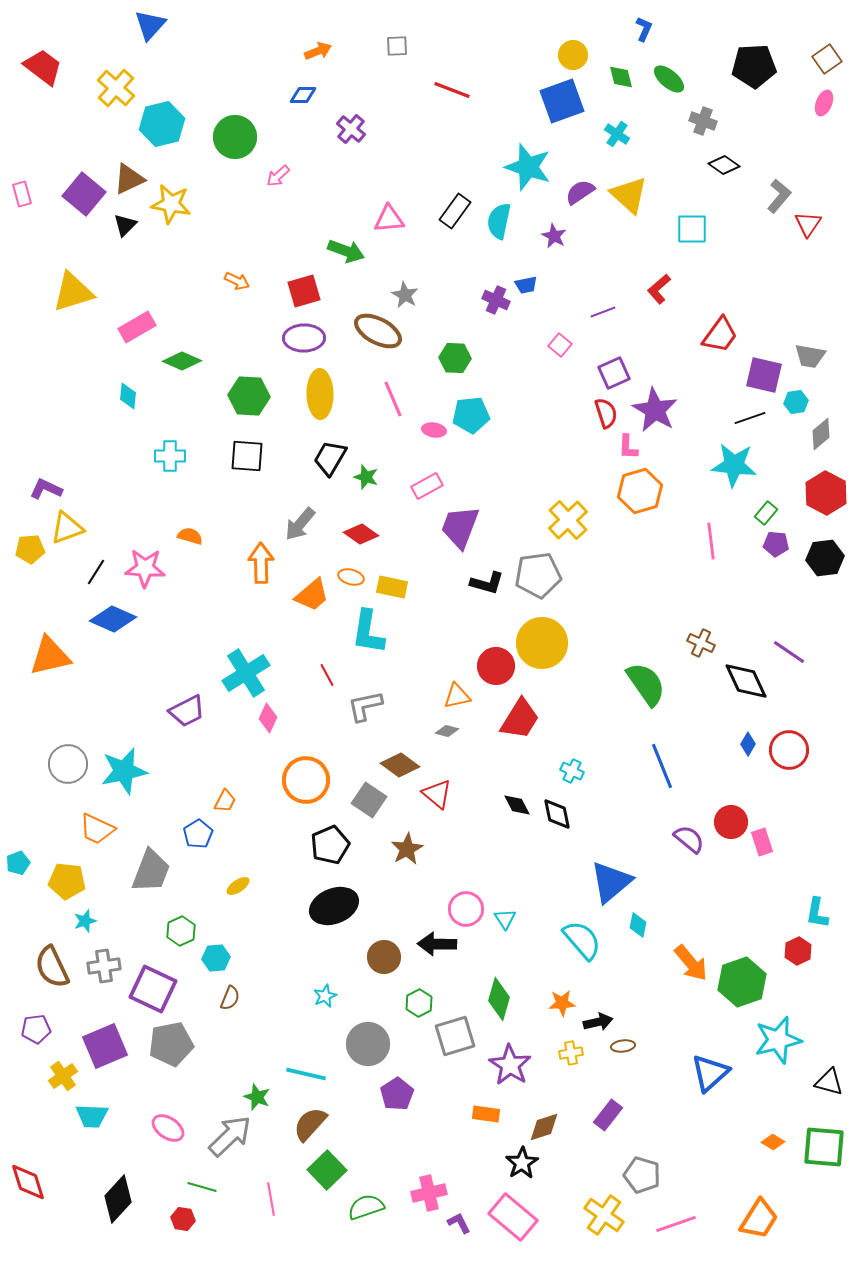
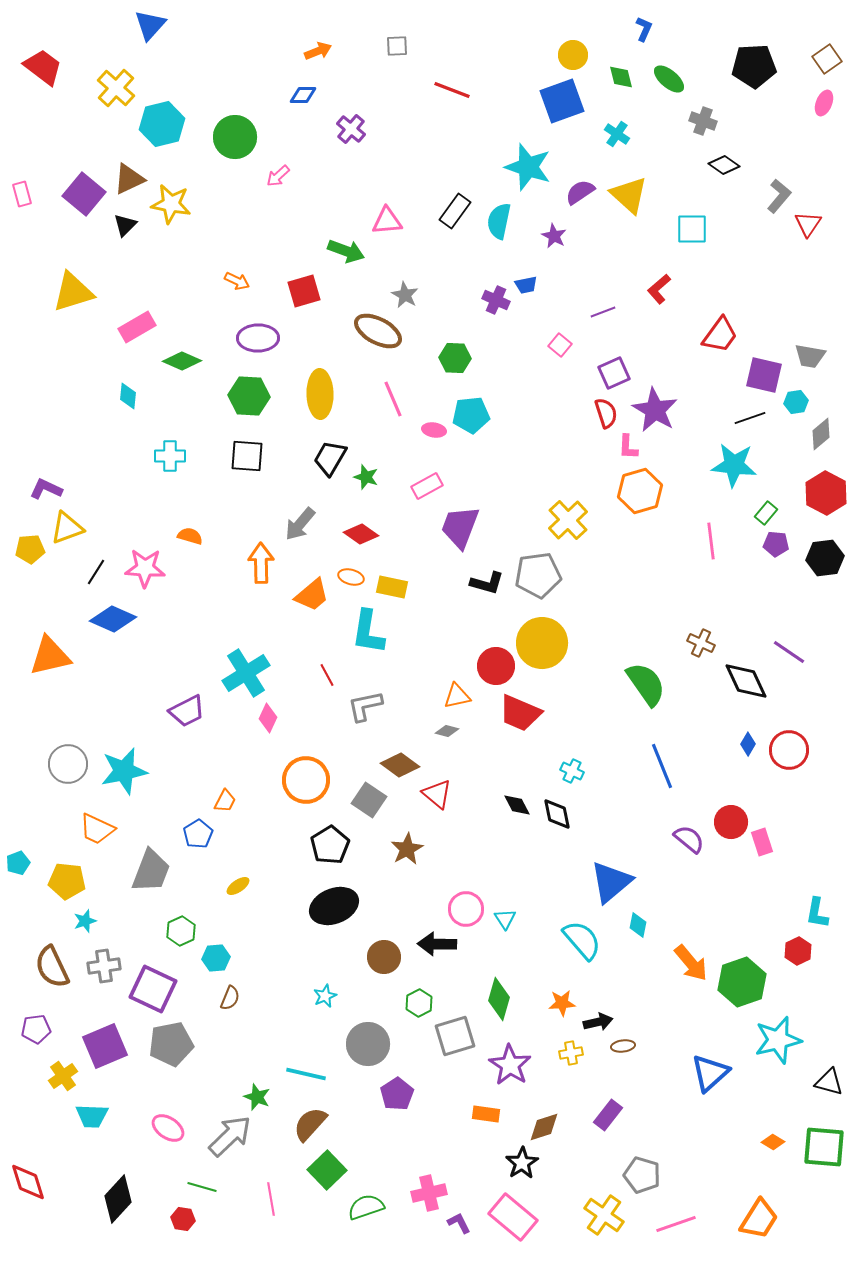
pink triangle at (389, 219): moved 2 px left, 2 px down
purple ellipse at (304, 338): moved 46 px left
red trapezoid at (520, 719): moved 6 px up; rotated 81 degrees clockwise
black pentagon at (330, 845): rotated 9 degrees counterclockwise
